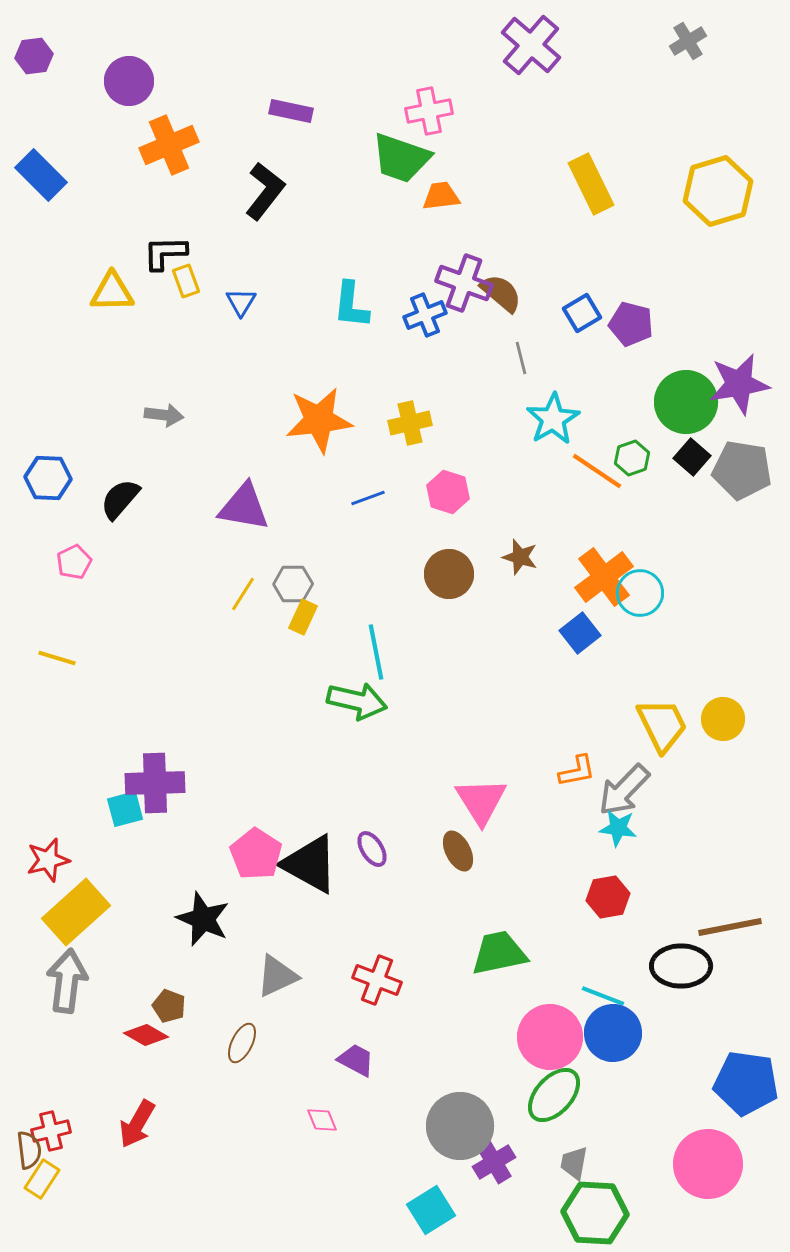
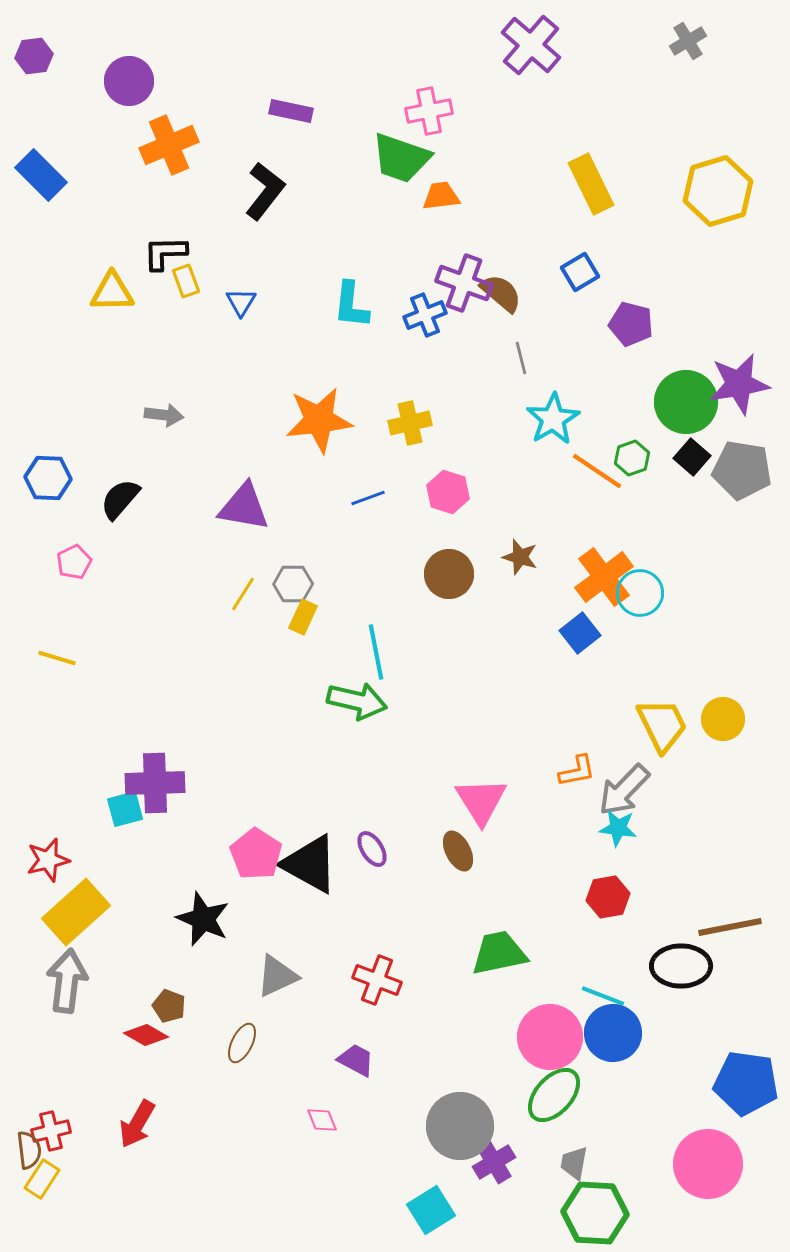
blue square at (582, 313): moved 2 px left, 41 px up
